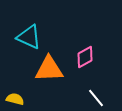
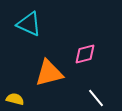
cyan triangle: moved 13 px up
pink diamond: moved 3 px up; rotated 15 degrees clockwise
orange triangle: moved 4 px down; rotated 12 degrees counterclockwise
